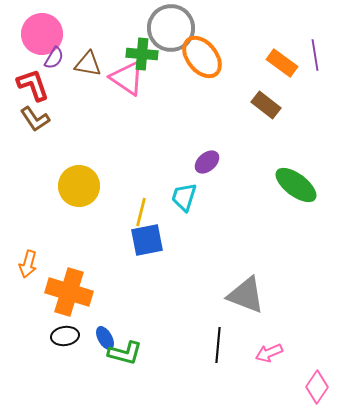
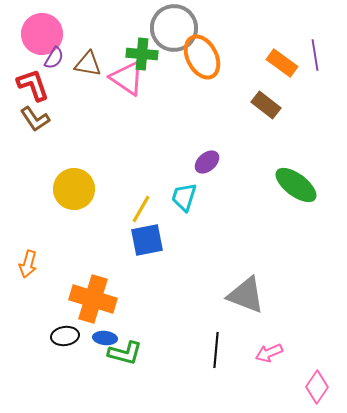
gray circle: moved 3 px right
orange ellipse: rotated 12 degrees clockwise
yellow circle: moved 5 px left, 3 px down
yellow line: moved 3 px up; rotated 16 degrees clockwise
orange cross: moved 24 px right, 7 px down
blue ellipse: rotated 55 degrees counterclockwise
black line: moved 2 px left, 5 px down
